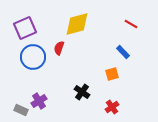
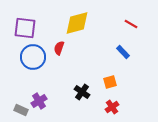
yellow diamond: moved 1 px up
purple square: rotated 30 degrees clockwise
orange square: moved 2 px left, 8 px down
